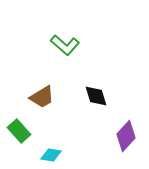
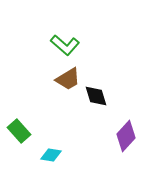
brown trapezoid: moved 26 px right, 18 px up
